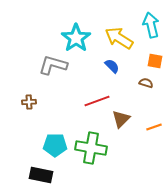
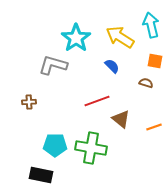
yellow arrow: moved 1 px right, 1 px up
brown triangle: rotated 36 degrees counterclockwise
